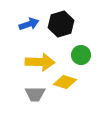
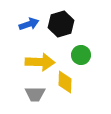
yellow diamond: rotated 75 degrees clockwise
